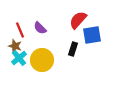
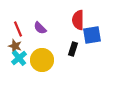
red semicircle: rotated 42 degrees counterclockwise
red line: moved 2 px left, 1 px up
